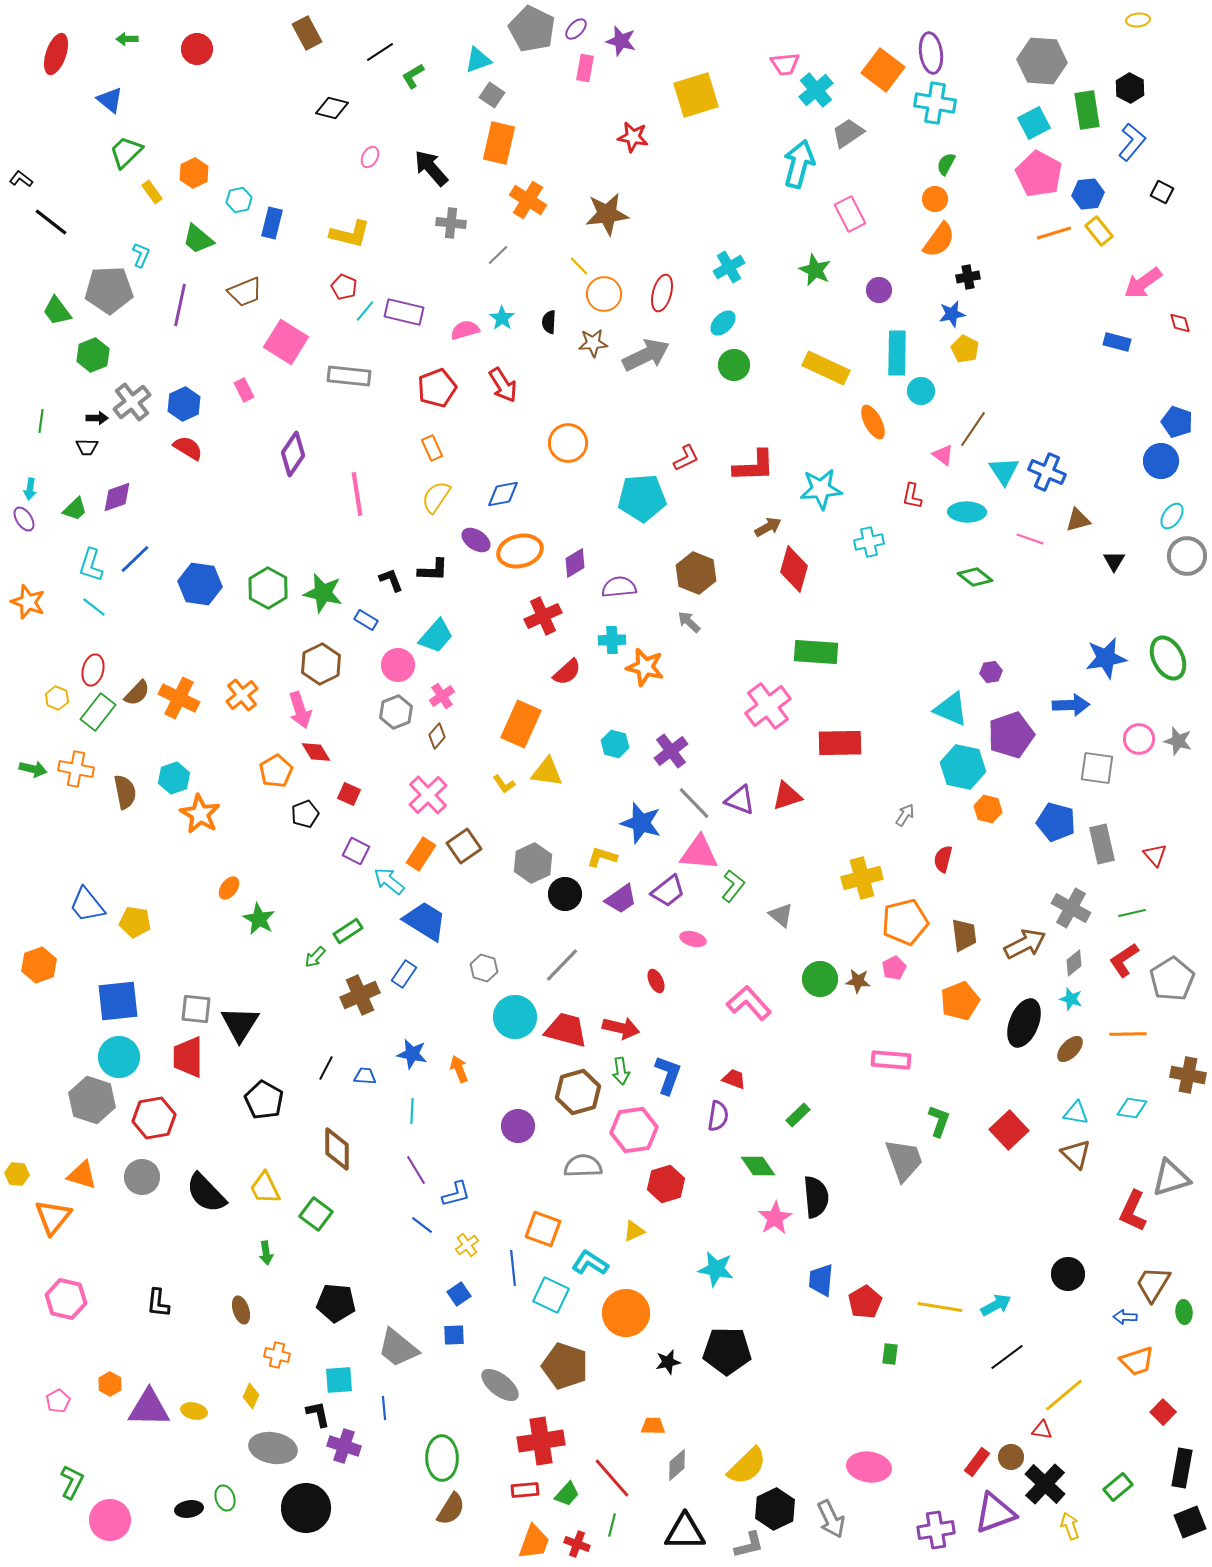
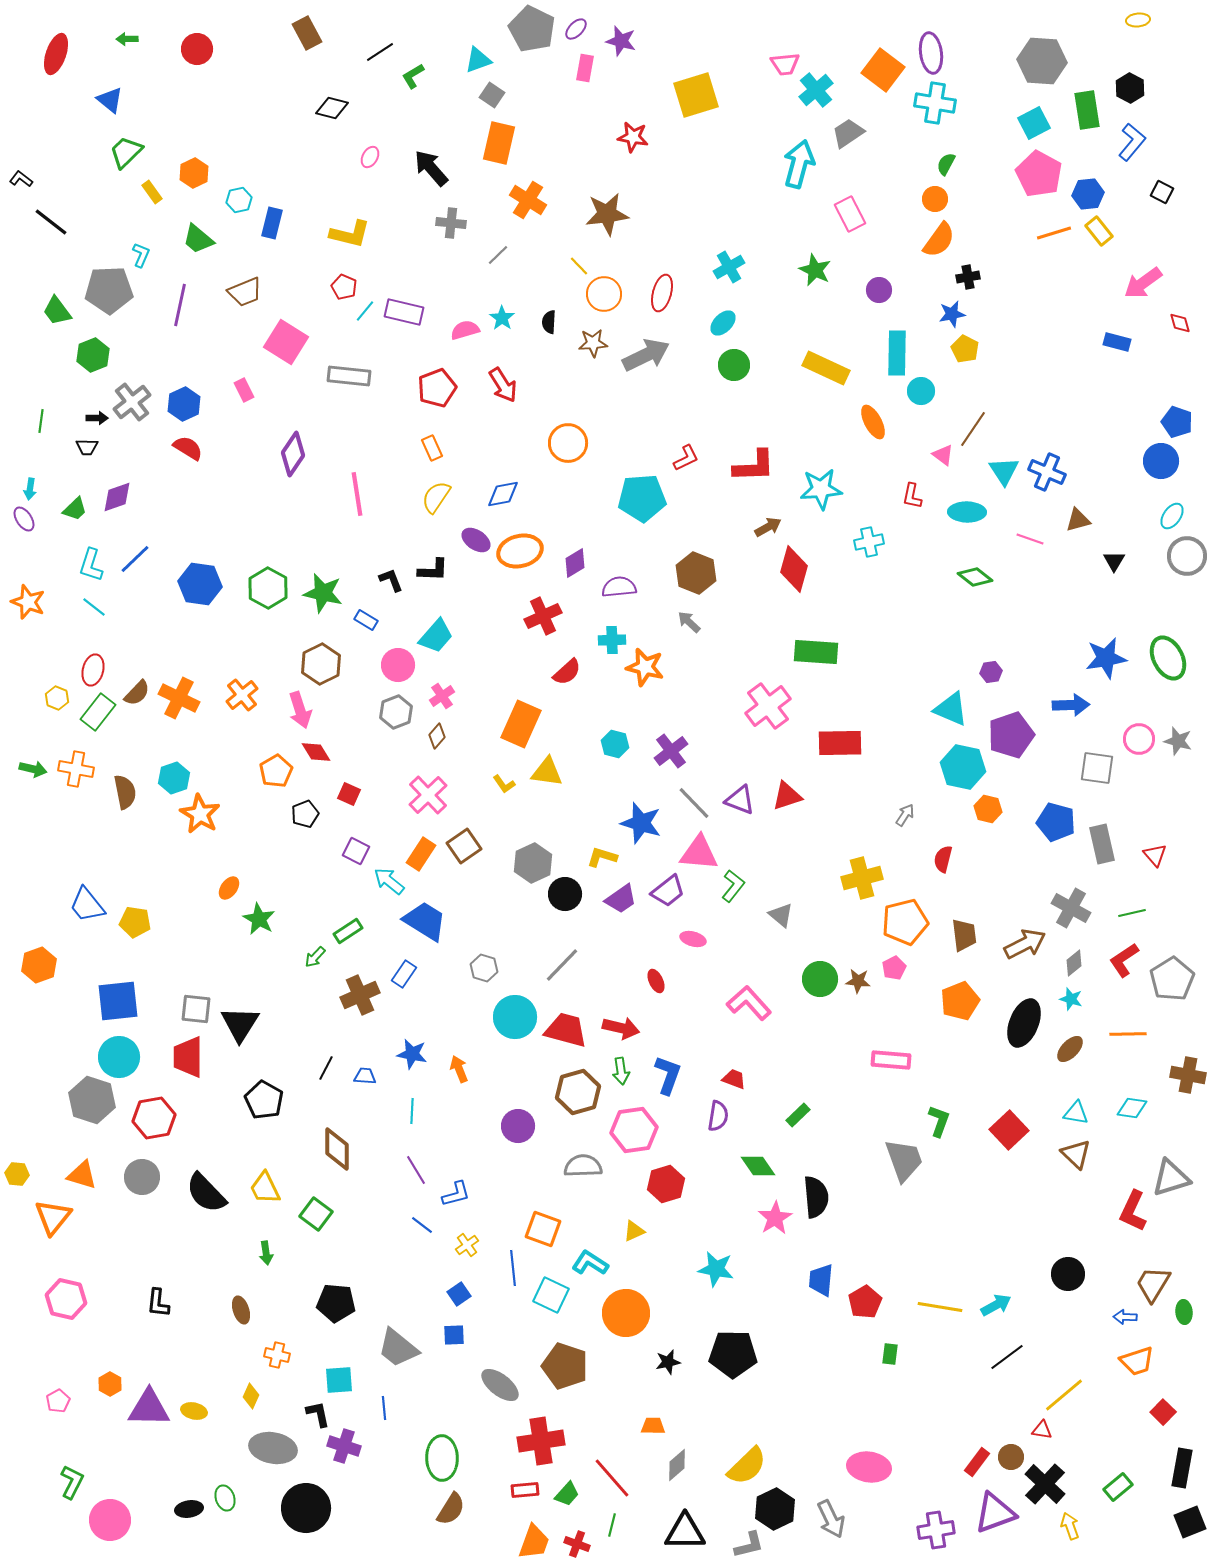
black pentagon at (727, 1351): moved 6 px right, 3 px down
